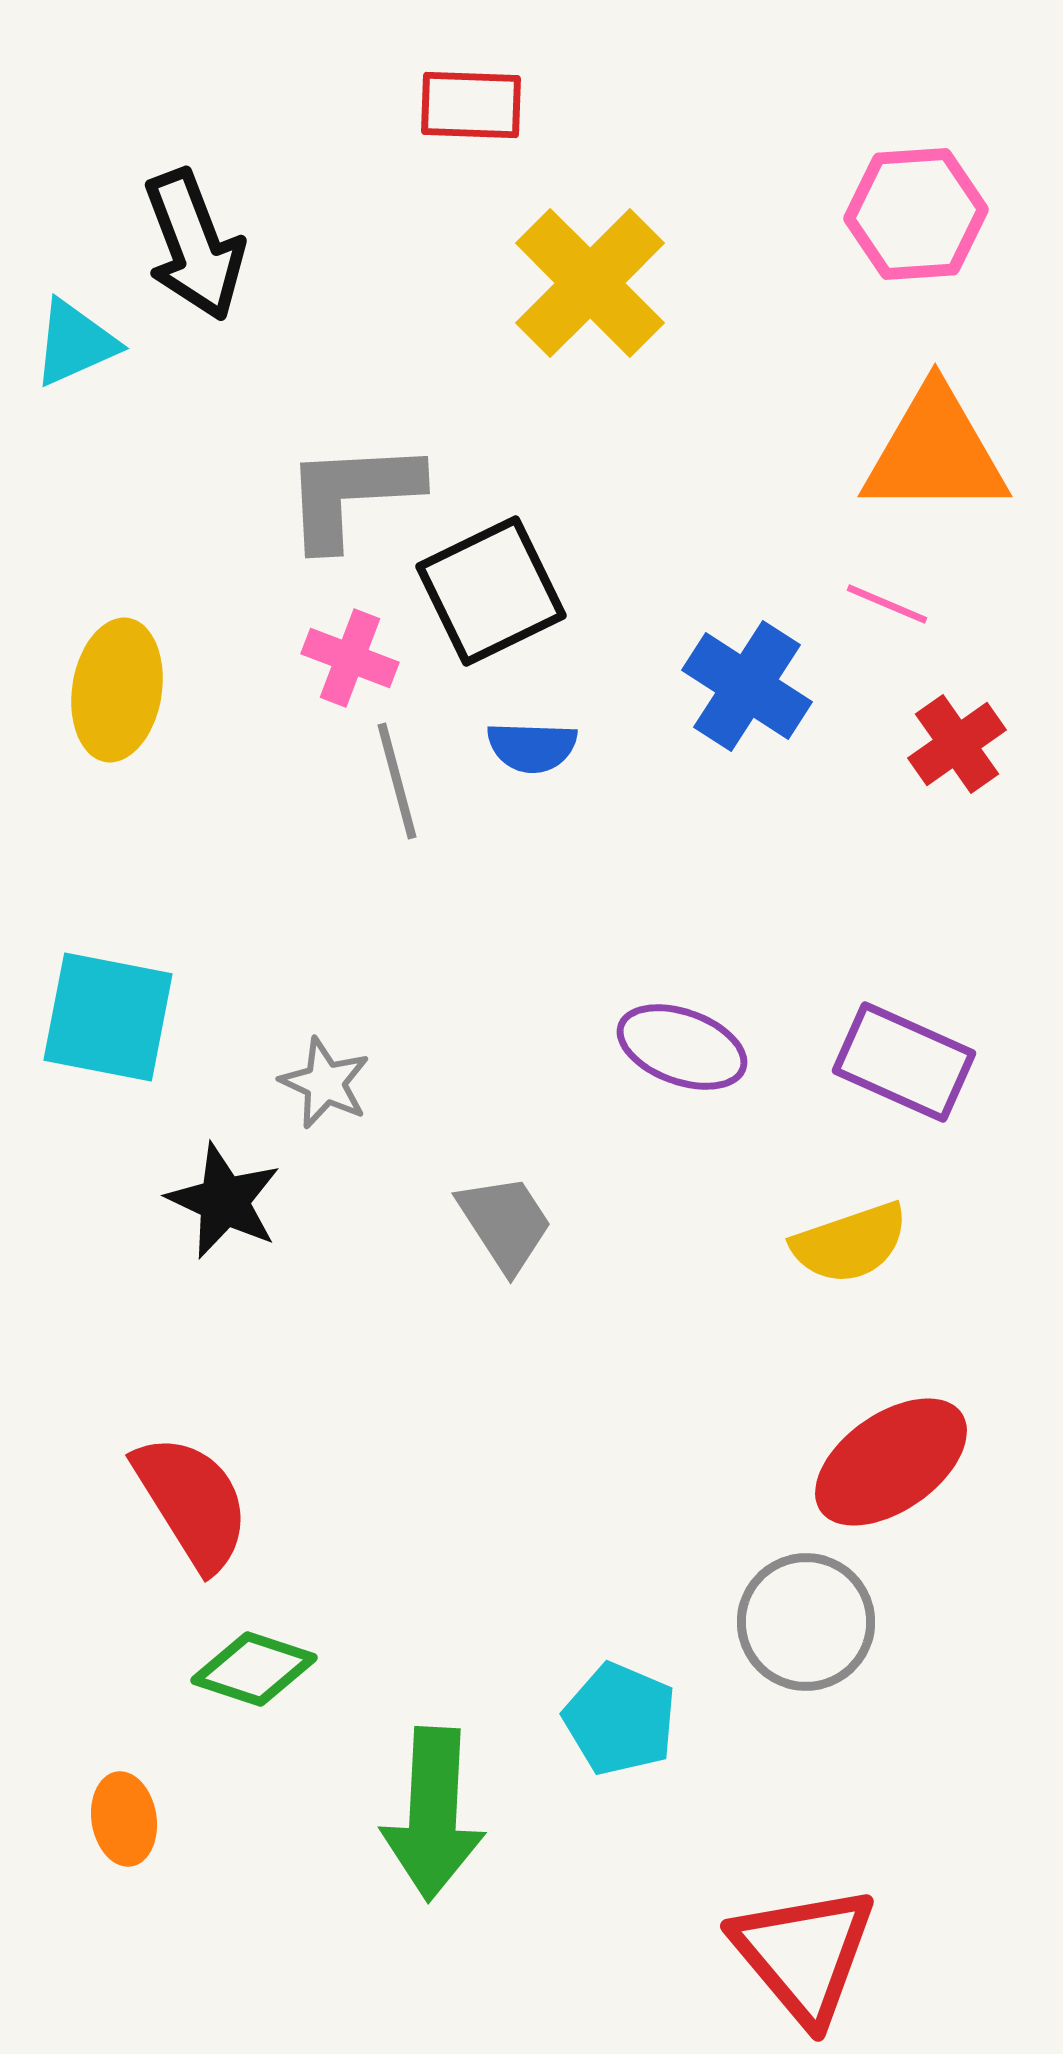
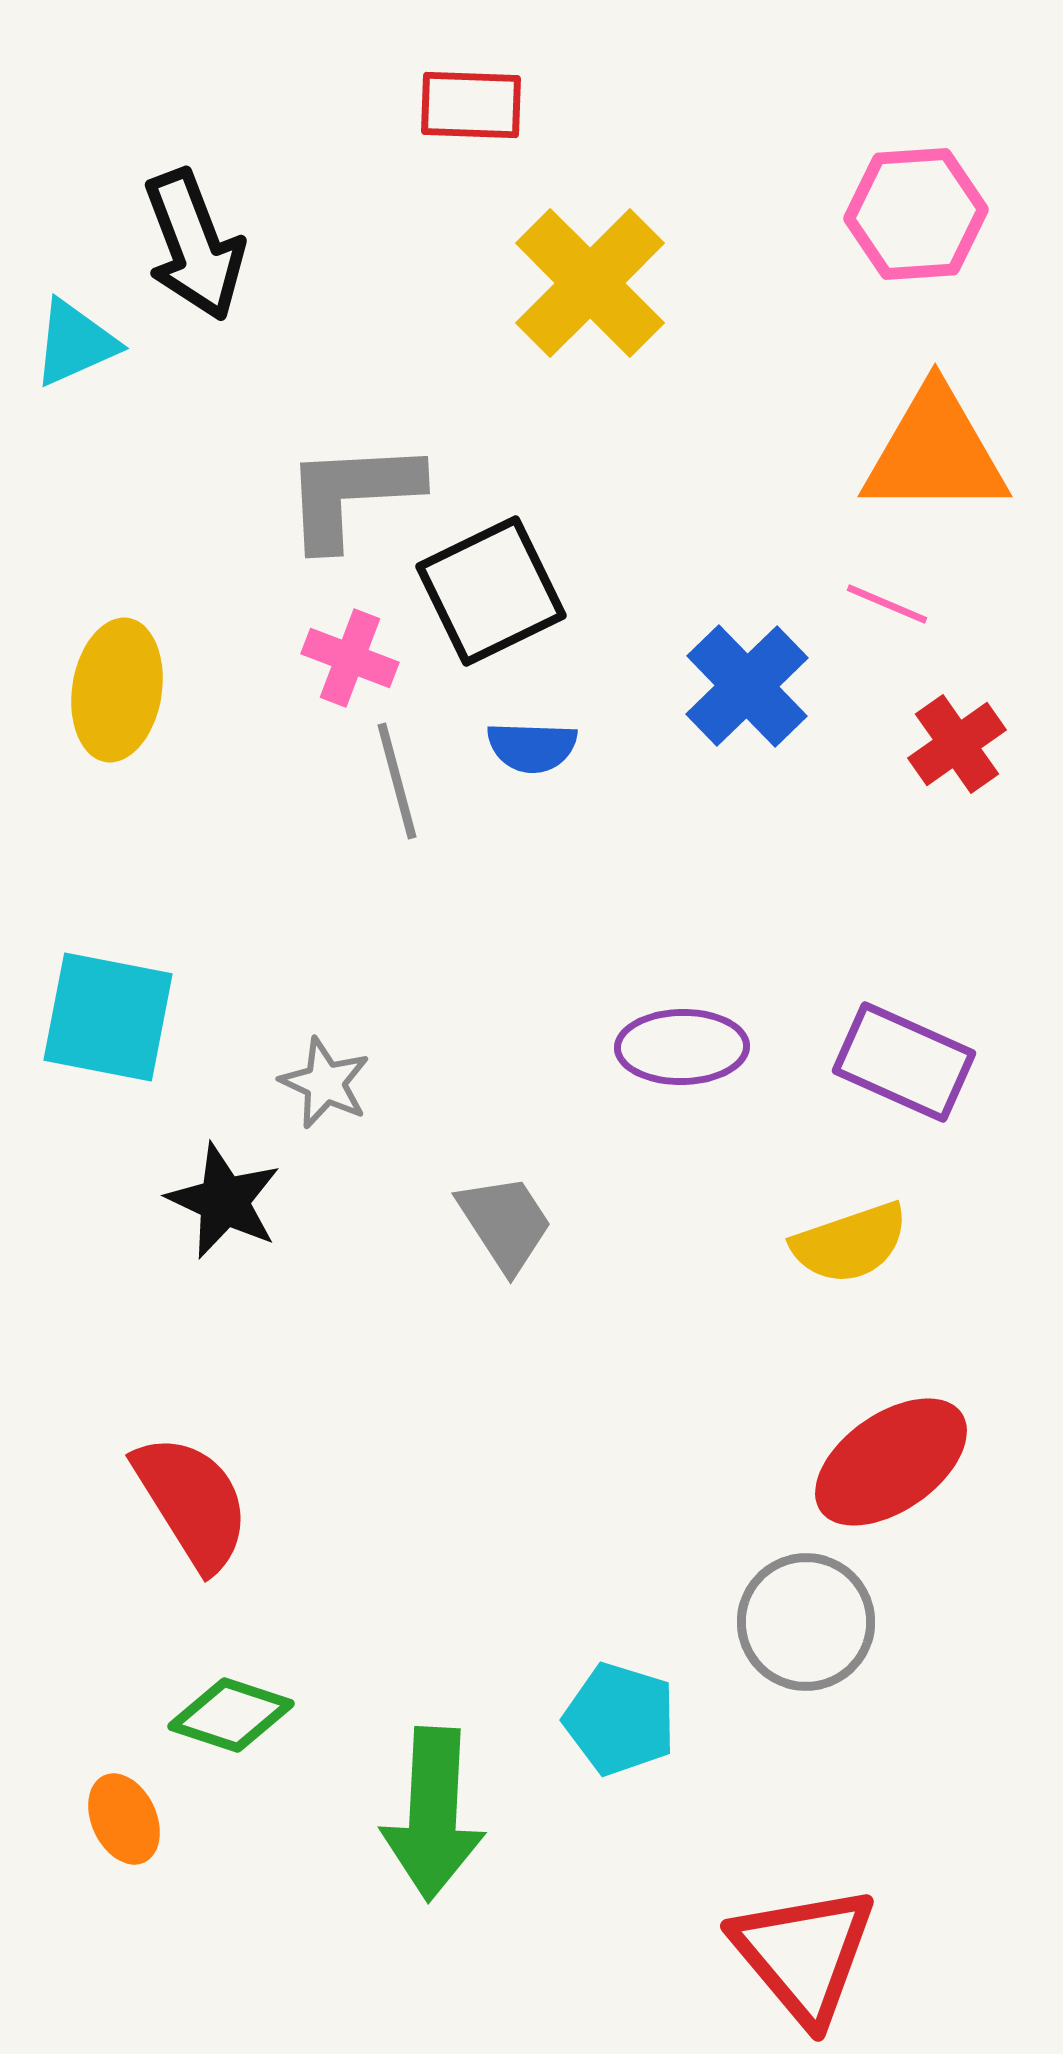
blue cross: rotated 13 degrees clockwise
purple ellipse: rotated 21 degrees counterclockwise
green diamond: moved 23 px left, 46 px down
cyan pentagon: rotated 6 degrees counterclockwise
orange ellipse: rotated 16 degrees counterclockwise
